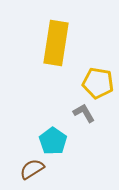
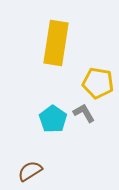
cyan pentagon: moved 22 px up
brown semicircle: moved 2 px left, 2 px down
